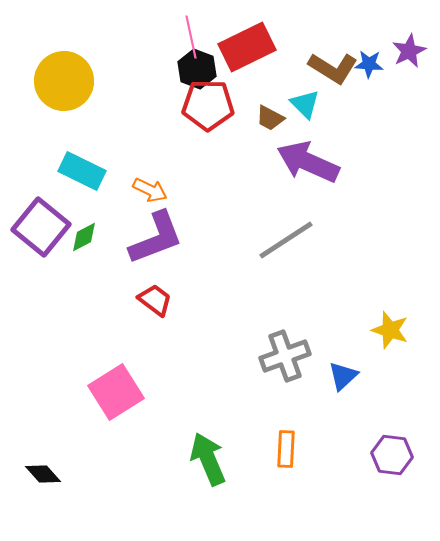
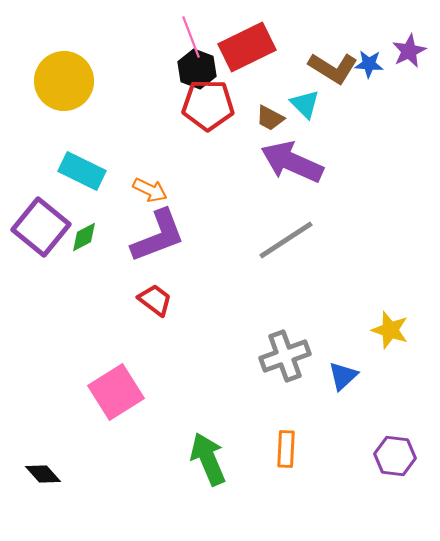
pink line: rotated 9 degrees counterclockwise
purple arrow: moved 16 px left
purple L-shape: moved 2 px right, 2 px up
purple hexagon: moved 3 px right, 1 px down
